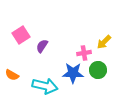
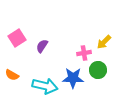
pink square: moved 4 px left, 3 px down
blue star: moved 5 px down
